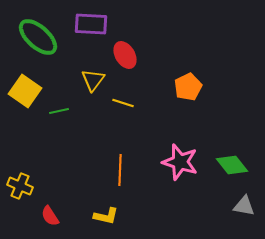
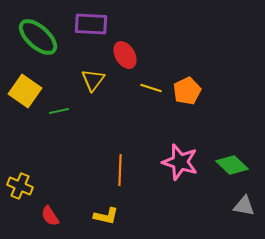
orange pentagon: moved 1 px left, 4 px down
yellow line: moved 28 px right, 15 px up
green diamond: rotated 8 degrees counterclockwise
